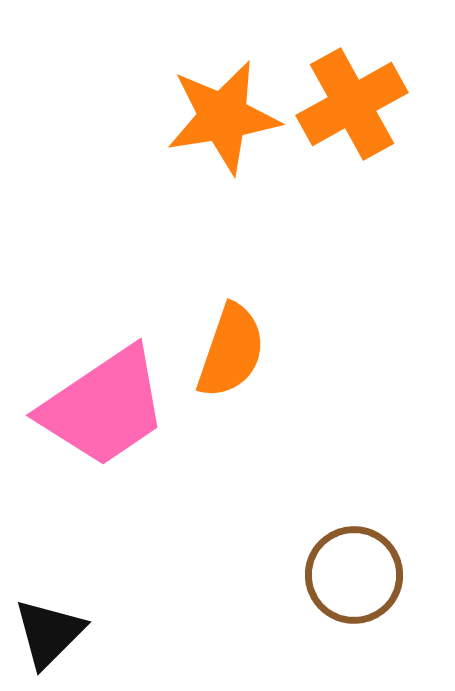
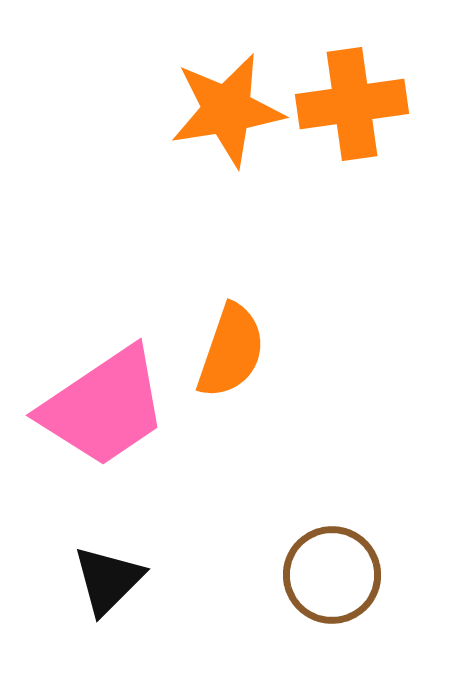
orange cross: rotated 21 degrees clockwise
orange star: moved 4 px right, 7 px up
brown circle: moved 22 px left
black triangle: moved 59 px right, 53 px up
